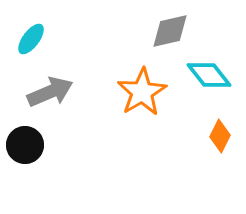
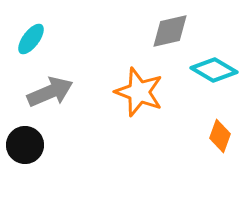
cyan diamond: moved 5 px right, 5 px up; rotated 21 degrees counterclockwise
orange star: moved 3 px left; rotated 21 degrees counterclockwise
orange diamond: rotated 8 degrees counterclockwise
